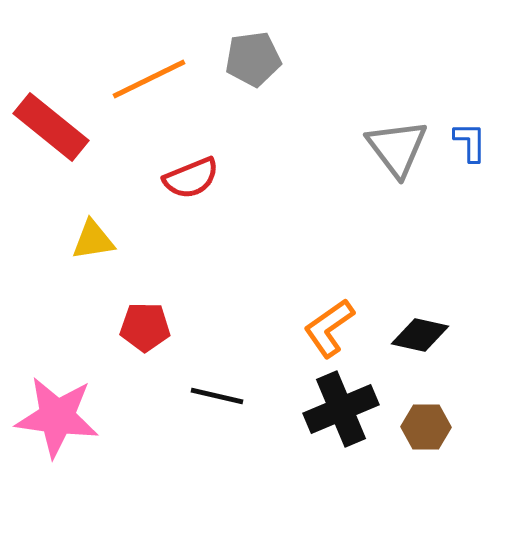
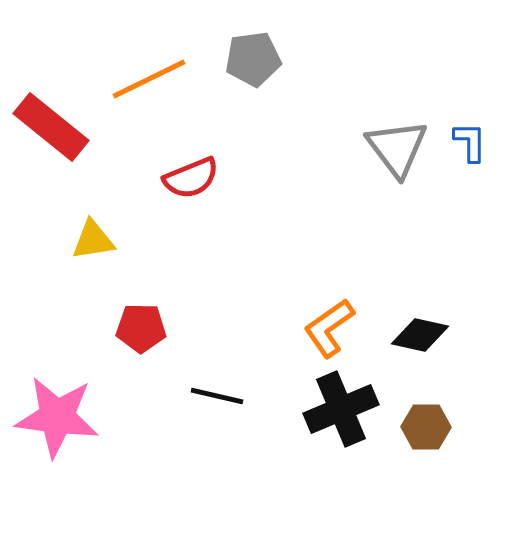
red pentagon: moved 4 px left, 1 px down
